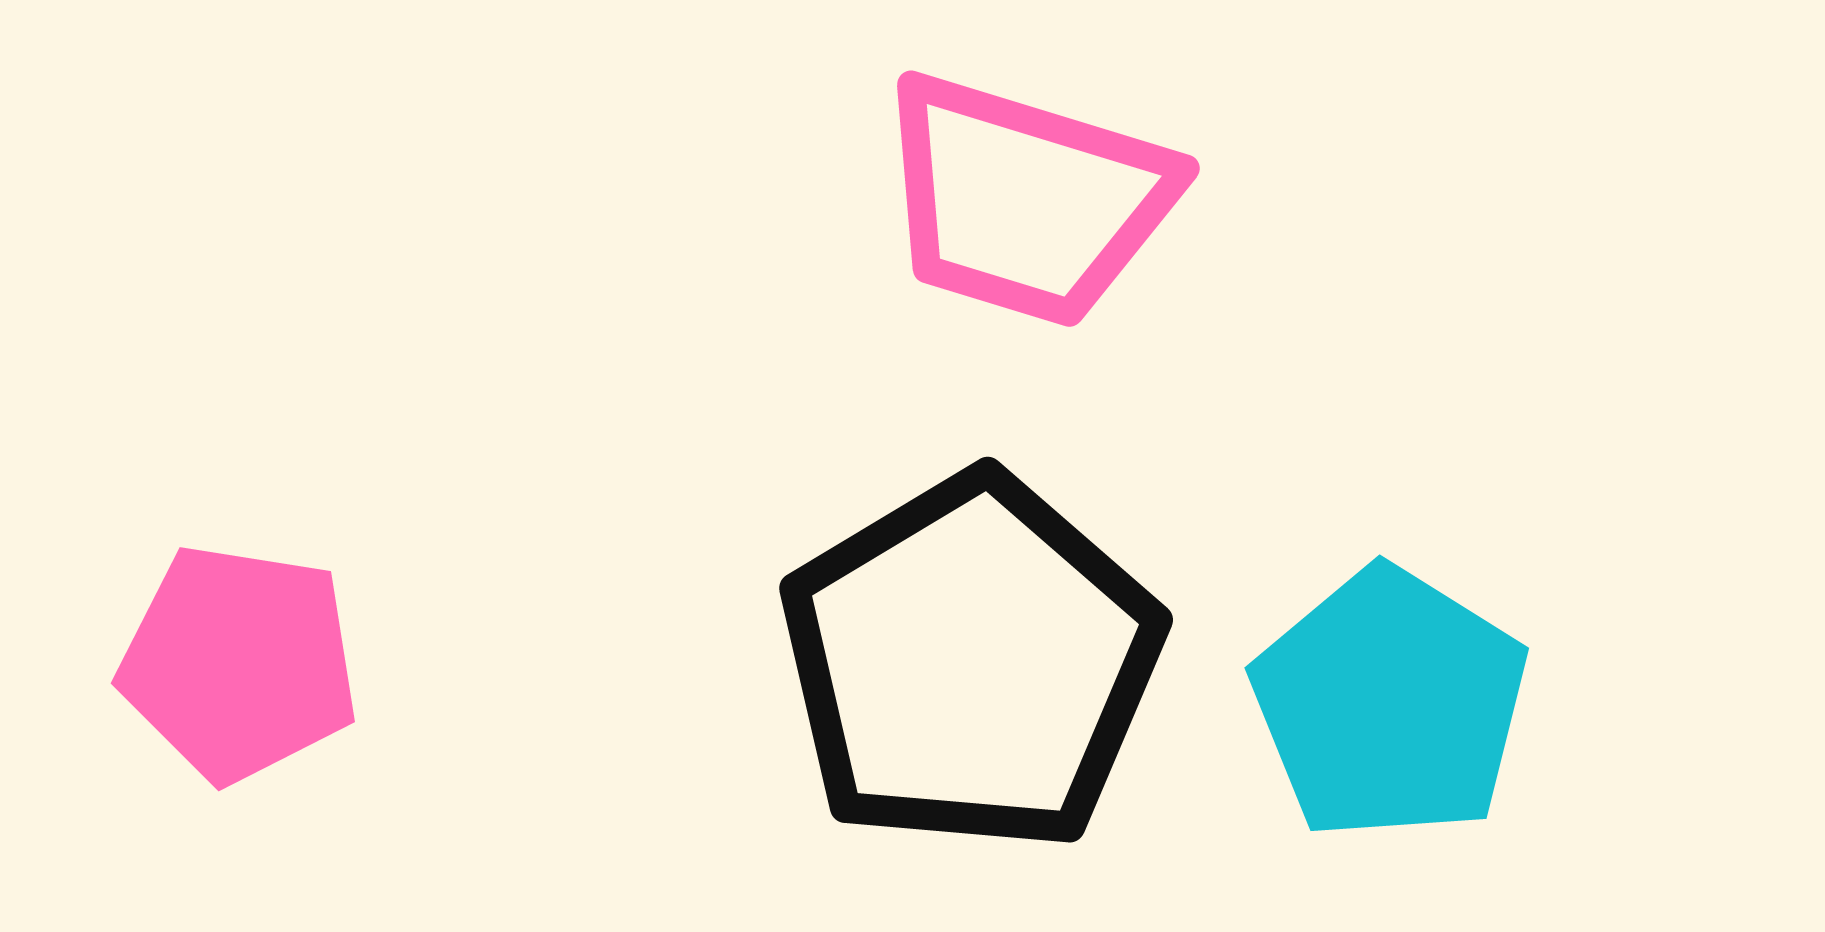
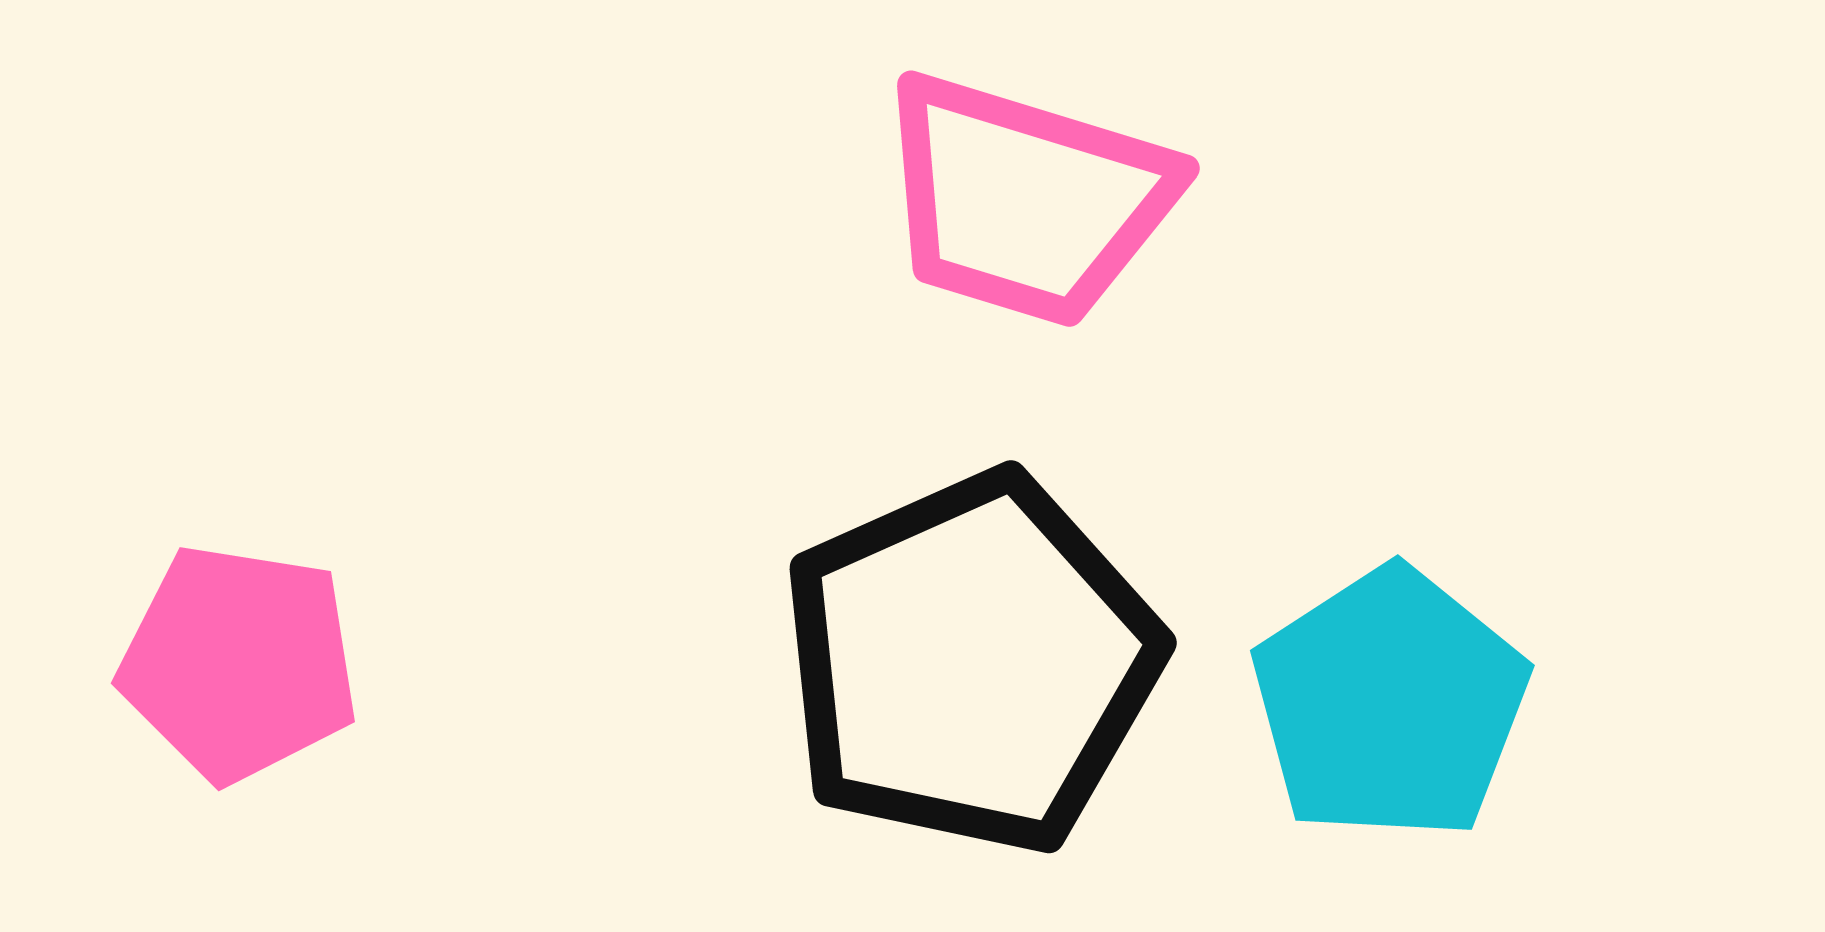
black pentagon: rotated 7 degrees clockwise
cyan pentagon: rotated 7 degrees clockwise
